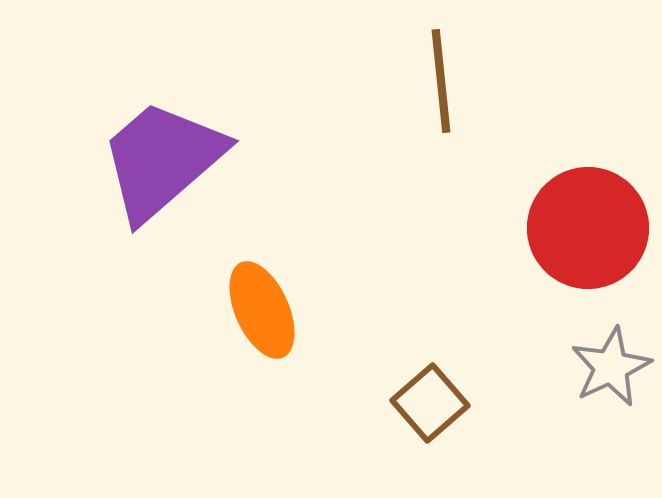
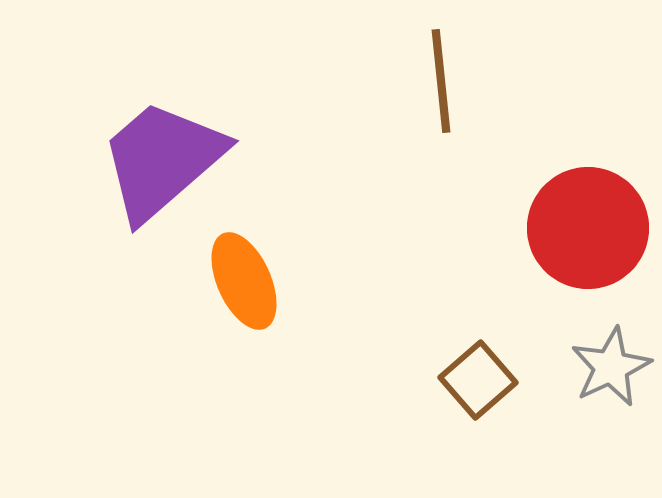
orange ellipse: moved 18 px left, 29 px up
brown square: moved 48 px right, 23 px up
